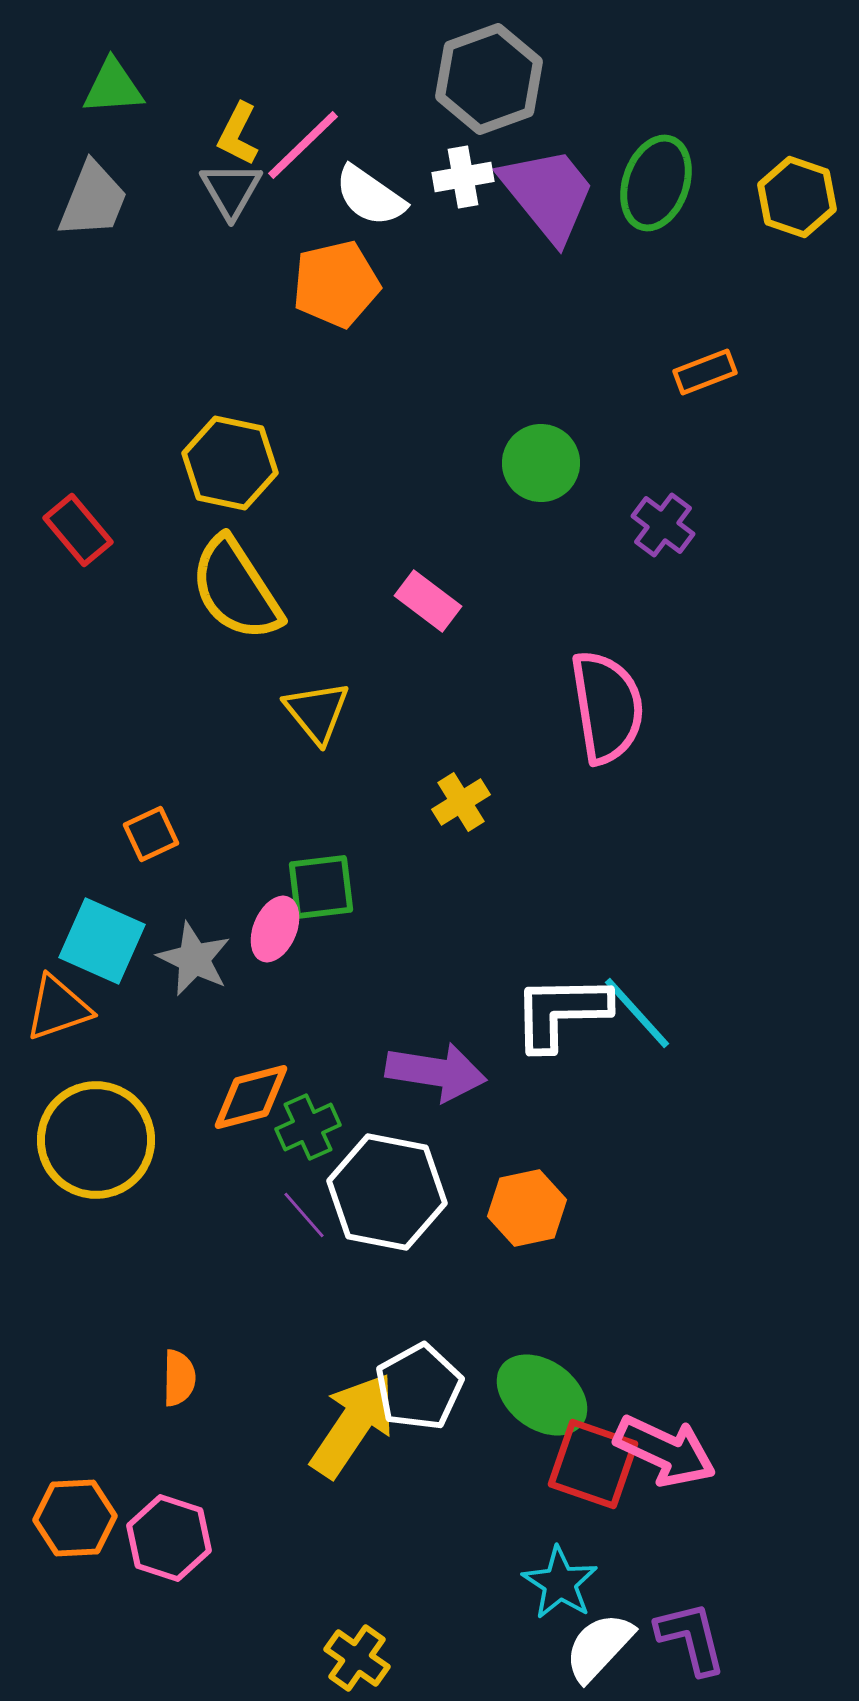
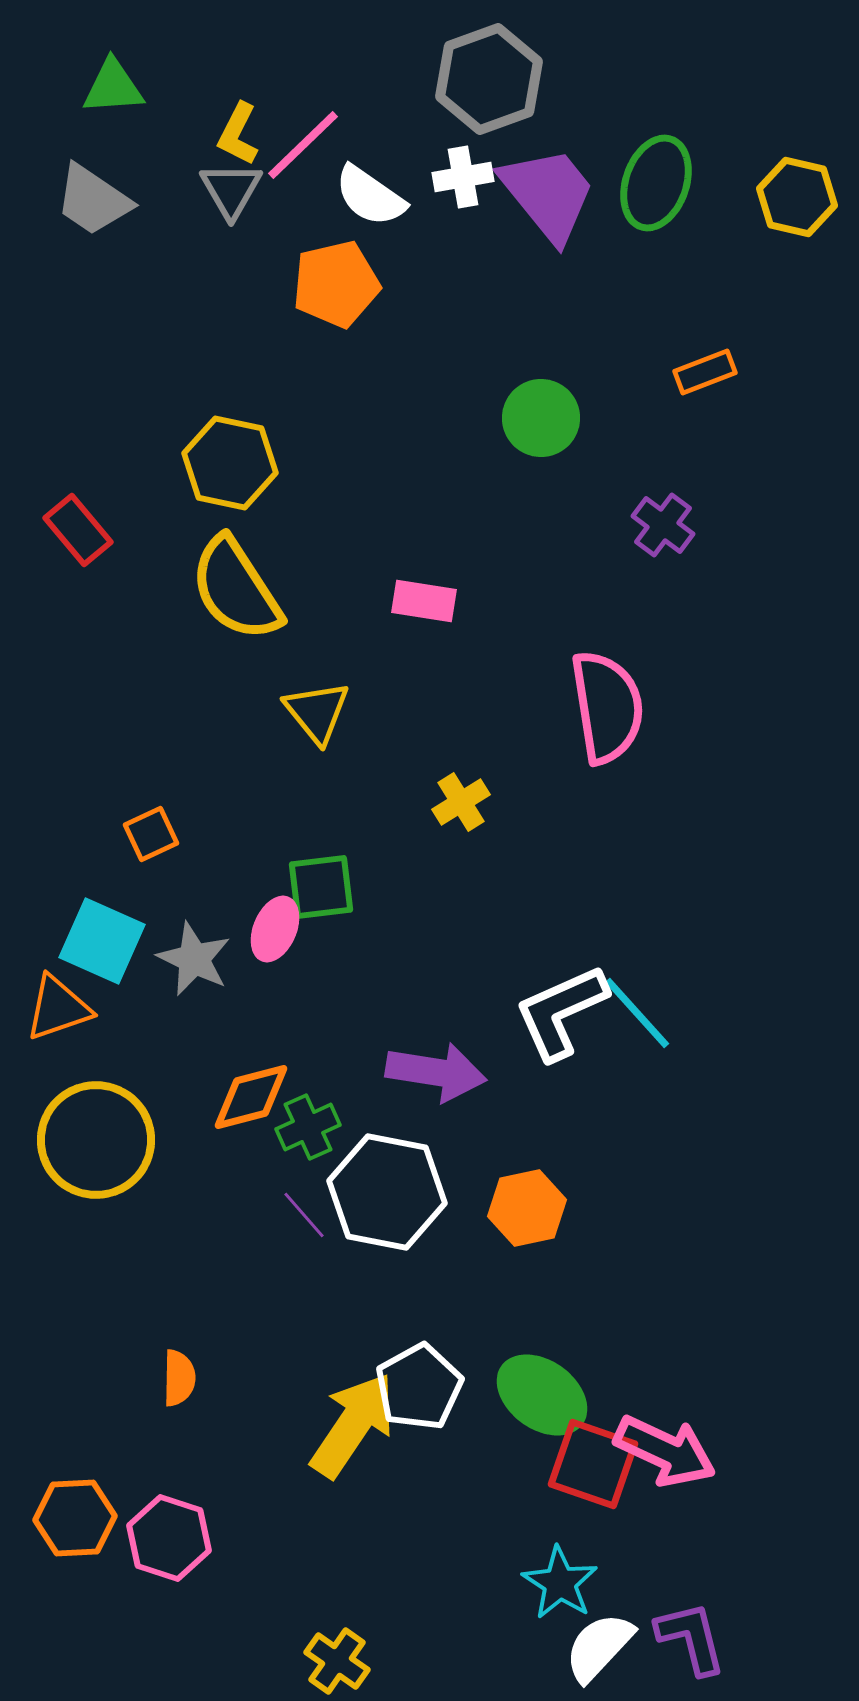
yellow hexagon at (797, 197): rotated 6 degrees counterclockwise
gray trapezoid at (93, 200): rotated 102 degrees clockwise
green circle at (541, 463): moved 45 px up
pink rectangle at (428, 601): moved 4 px left; rotated 28 degrees counterclockwise
white L-shape at (561, 1012): rotated 23 degrees counterclockwise
yellow cross at (357, 1658): moved 20 px left, 3 px down
